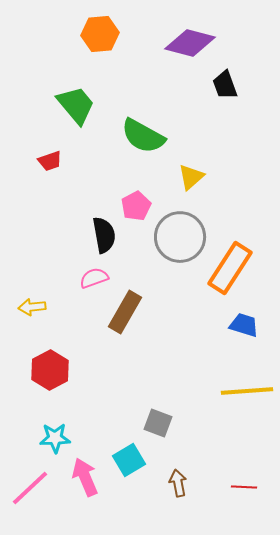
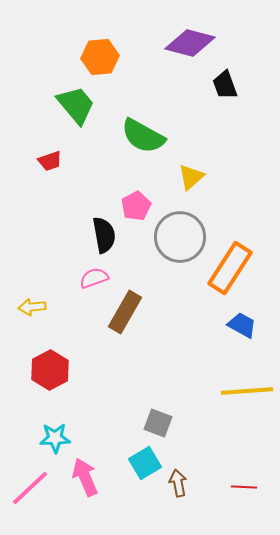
orange hexagon: moved 23 px down
blue trapezoid: moved 2 px left; rotated 12 degrees clockwise
cyan square: moved 16 px right, 3 px down
